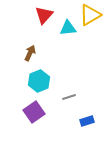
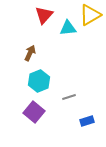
purple square: rotated 15 degrees counterclockwise
